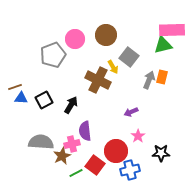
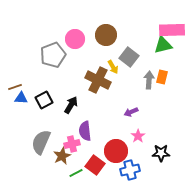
gray arrow: rotated 18 degrees counterclockwise
gray semicircle: rotated 70 degrees counterclockwise
